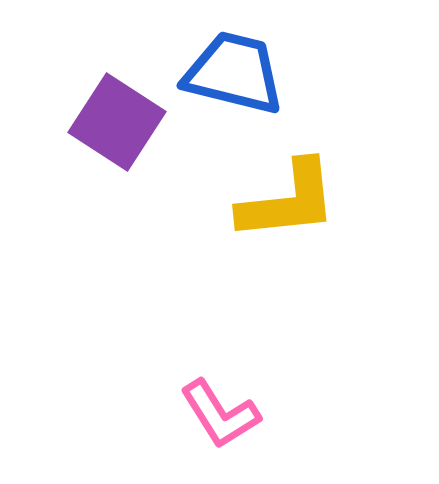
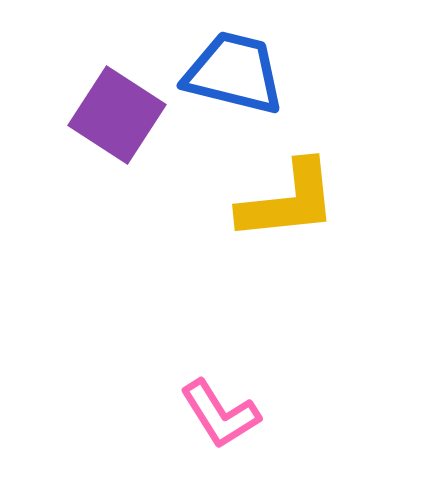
purple square: moved 7 px up
